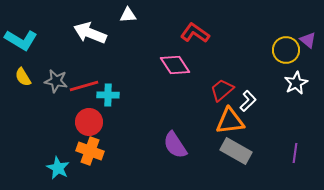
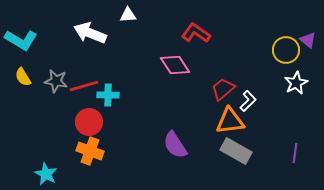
red L-shape: moved 1 px right
red trapezoid: moved 1 px right, 1 px up
cyan star: moved 12 px left, 6 px down
